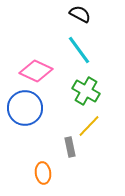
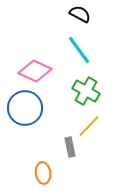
pink diamond: moved 1 px left
